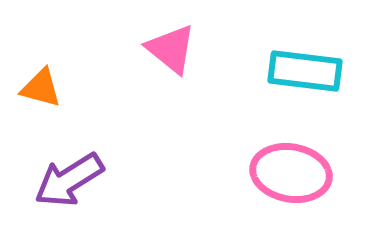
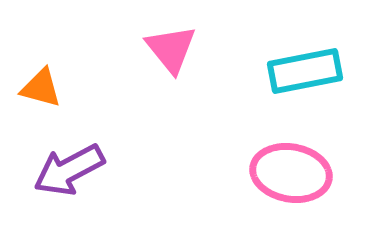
pink triangle: rotated 12 degrees clockwise
cyan rectangle: rotated 18 degrees counterclockwise
purple arrow: moved 10 px up; rotated 4 degrees clockwise
